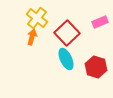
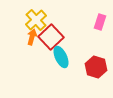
yellow cross: moved 1 px left, 2 px down; rotated 10 degrees clockwise
pink rectangle: rotated 49 degrees counterclockwise
red square: moved 16 px left, 4 px down
cyan ellipse: moved 5 px left, 2 px up
